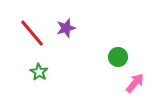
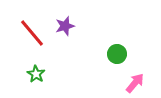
purple star: moved 1 px left, 2 px up
green circle: moved 1 px left, 3 px up
green star: moved 3 px left, 2 px down
